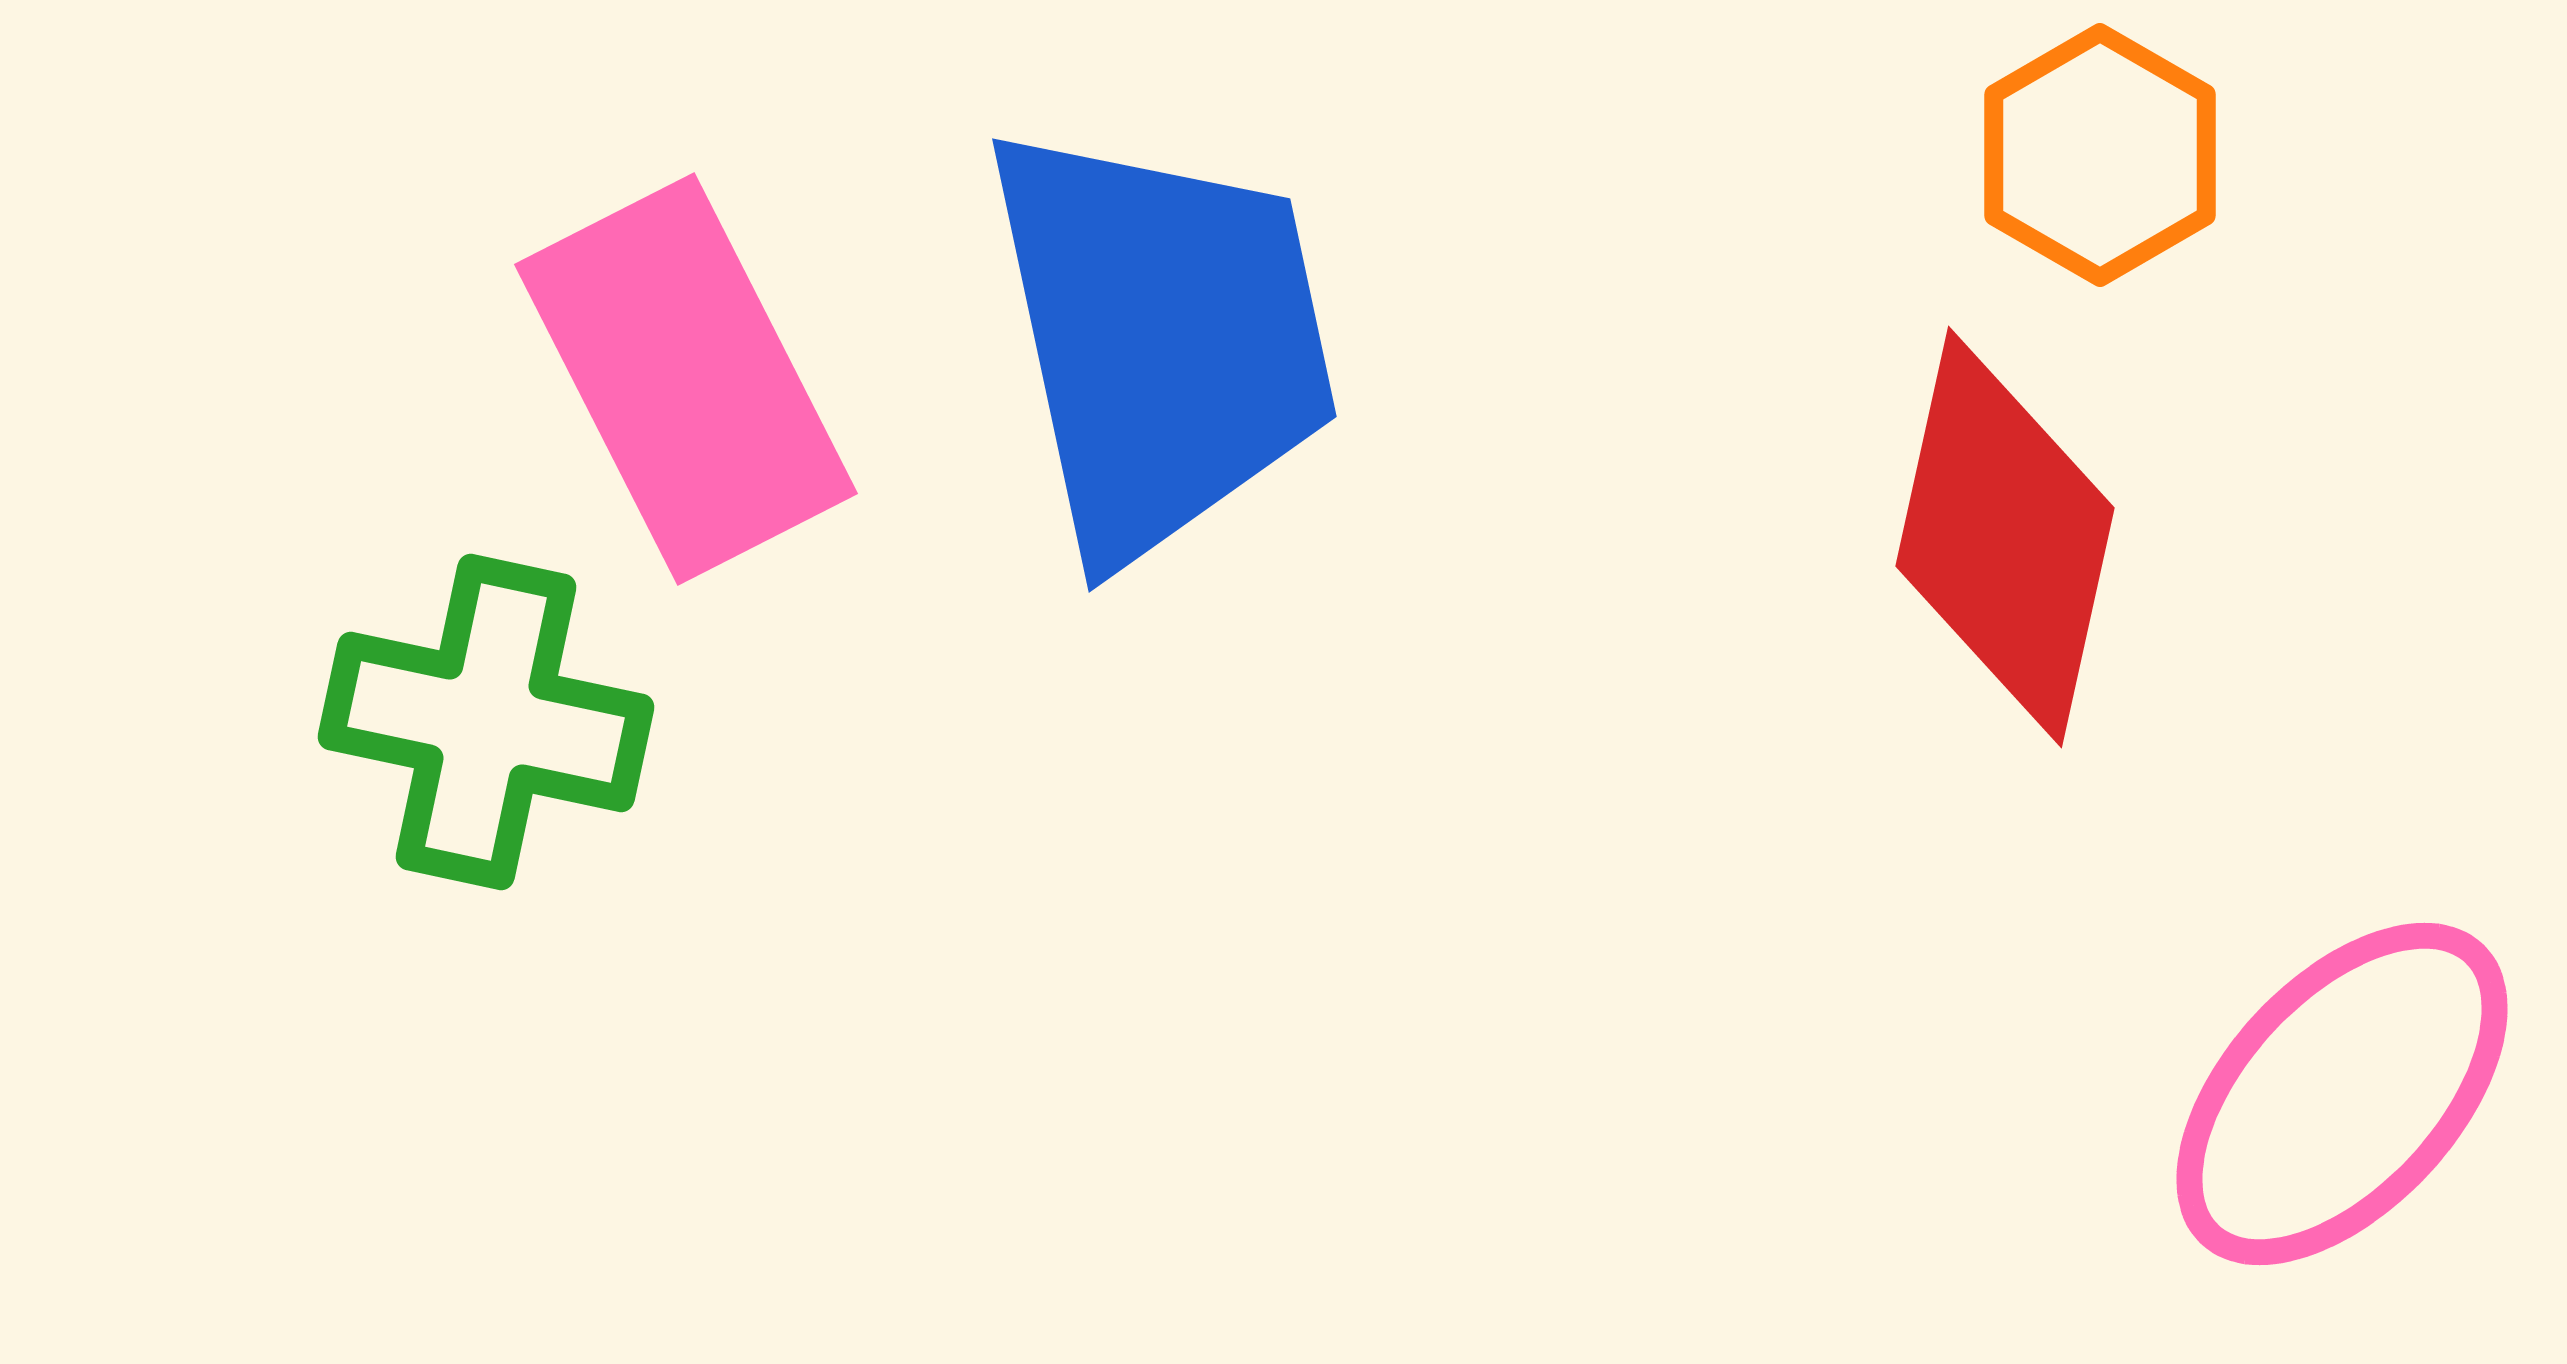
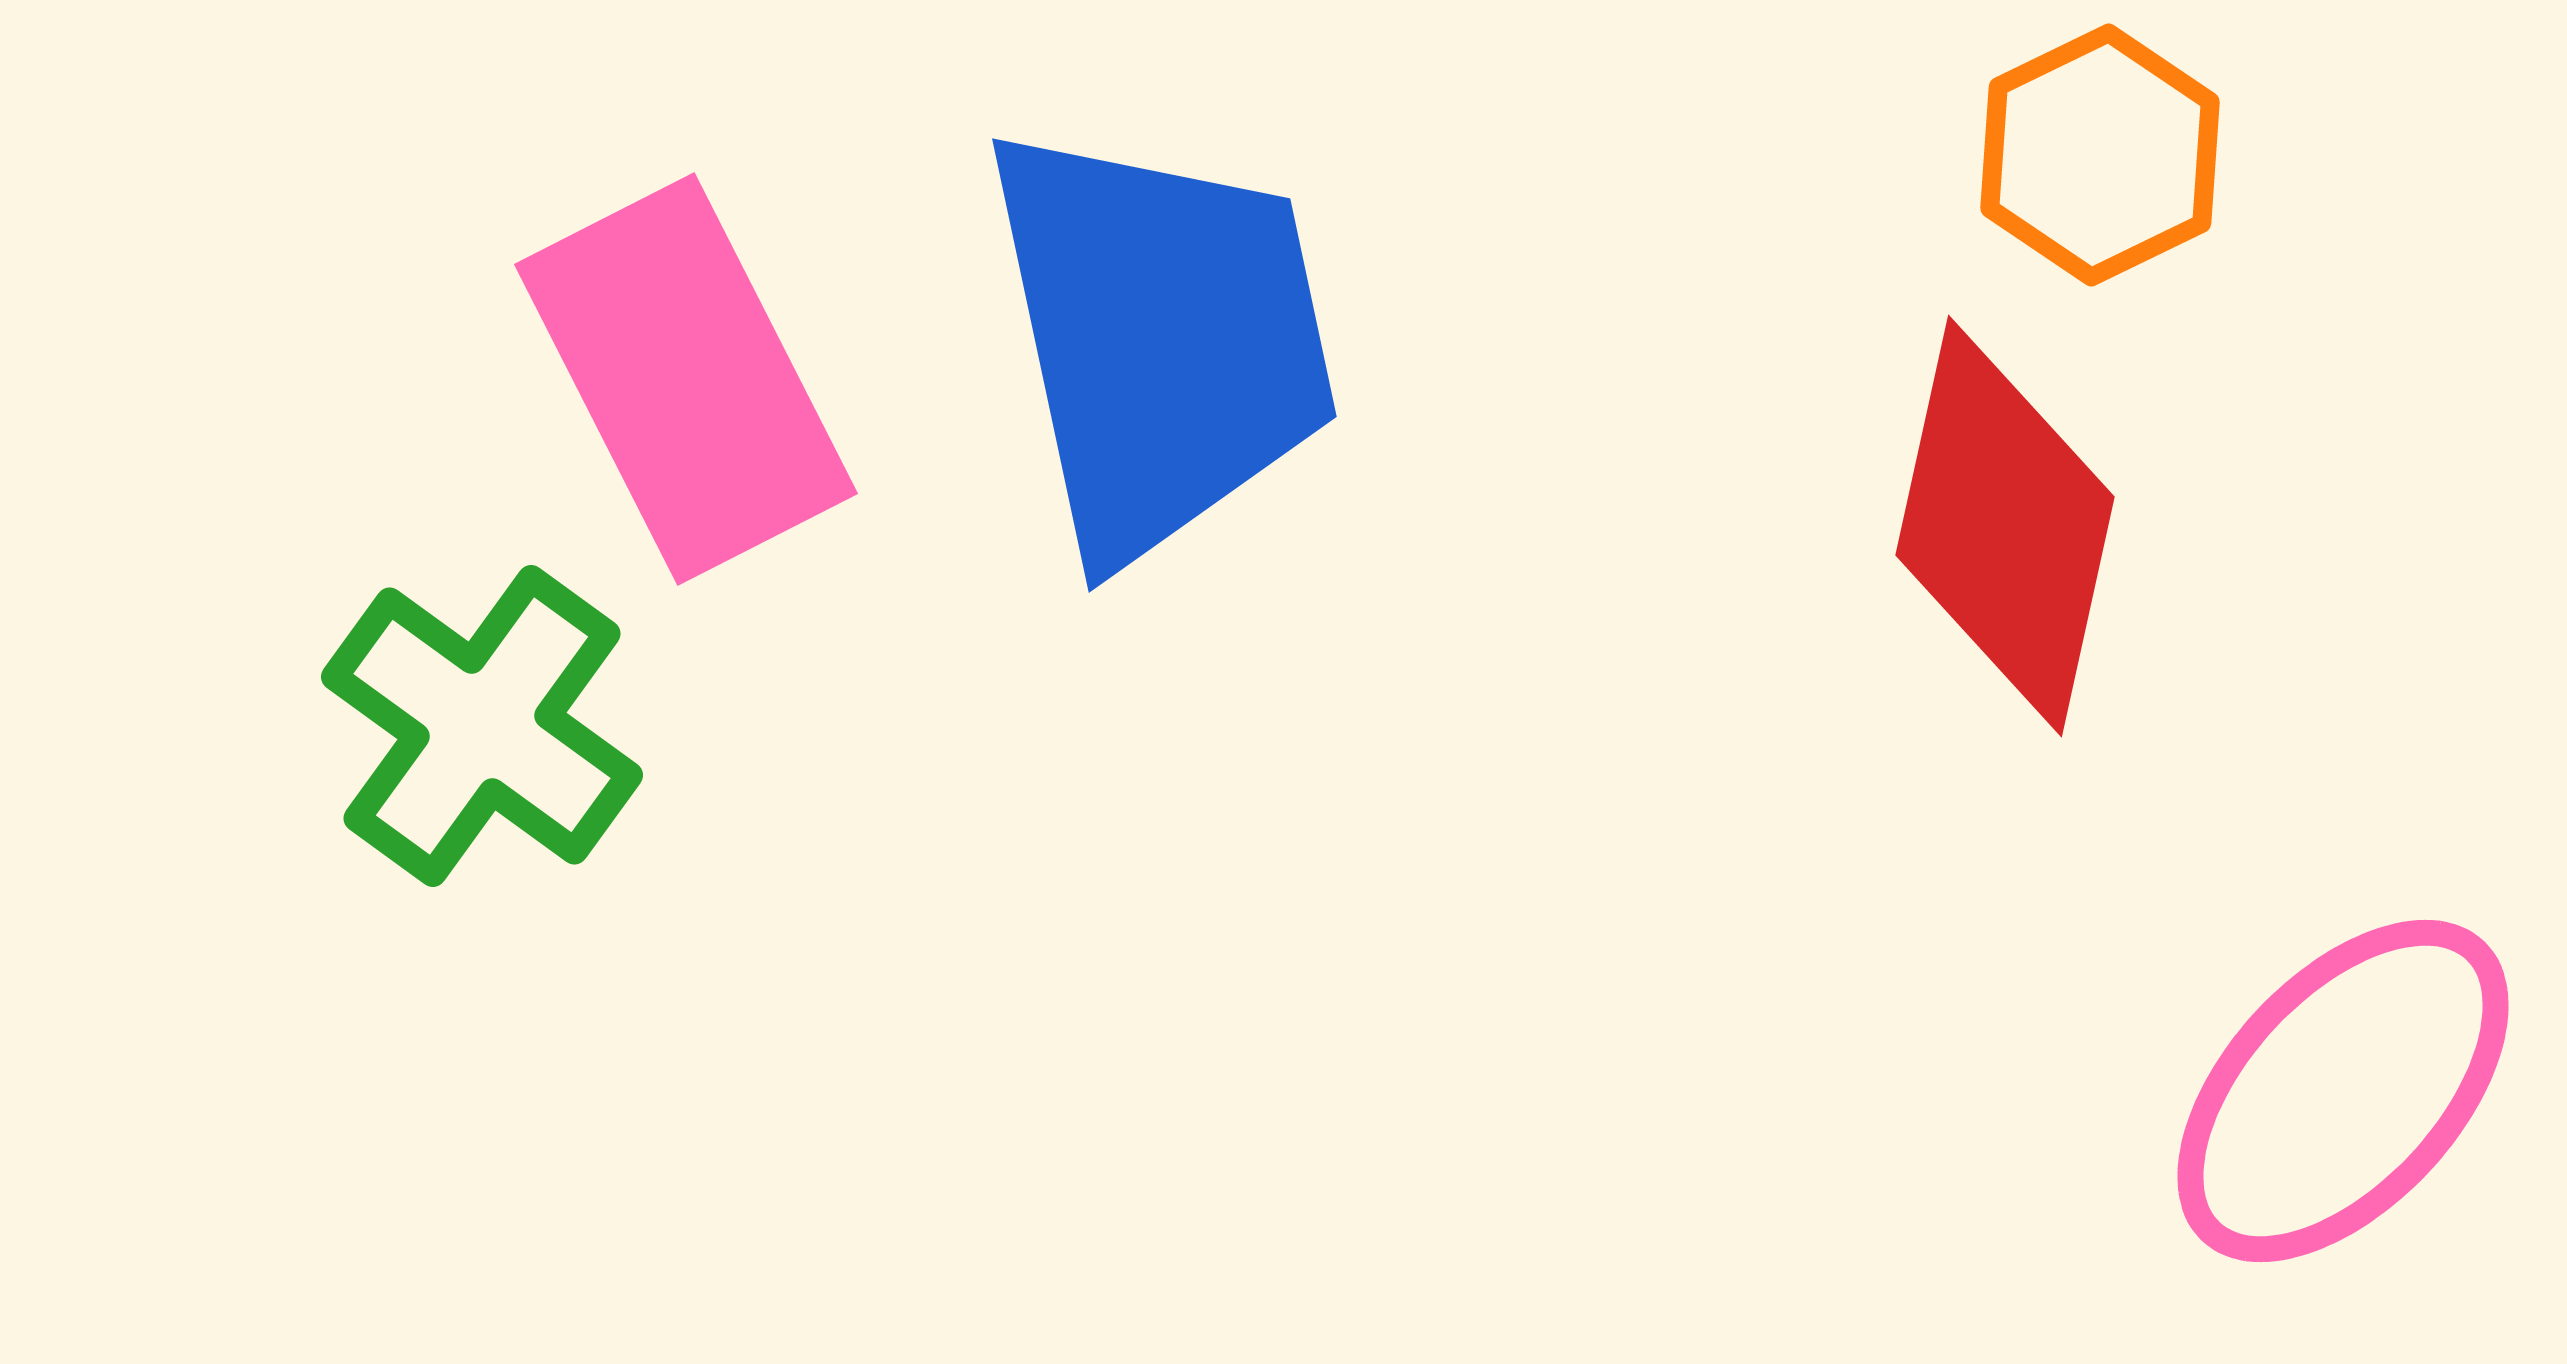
orange hexagon: rotated 4 degrees clockwise
red diamond: moved 11 px up
green cross: moved 4 px left, 4 px down; rotated 24 degrees clockwise
pink ellipse: moved 1 px right, 3 px up
